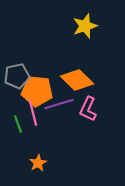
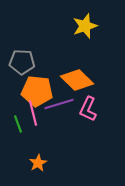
gray pentagon: moved 5 px right, 14 px up; rotated 15 degrees clockwise
